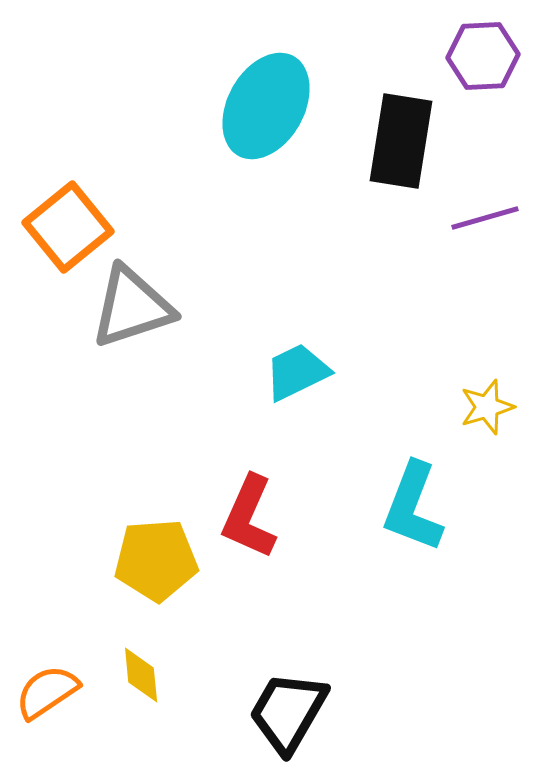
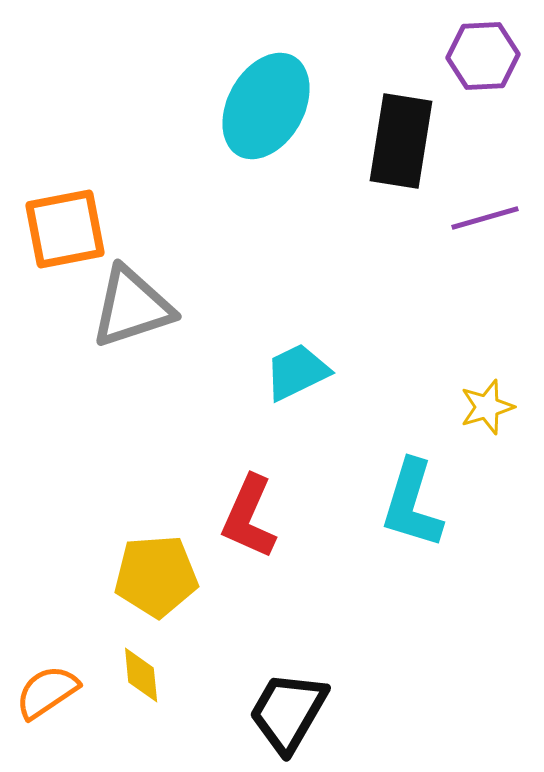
orange square: moved 3 px left, 2 px down; rotated 28 degrees clockwise
cyan L-shape: moved 1 px left, 3 px up; rotated 4 degrees counterclockwise
yellow pentagon: moved 16 px down
